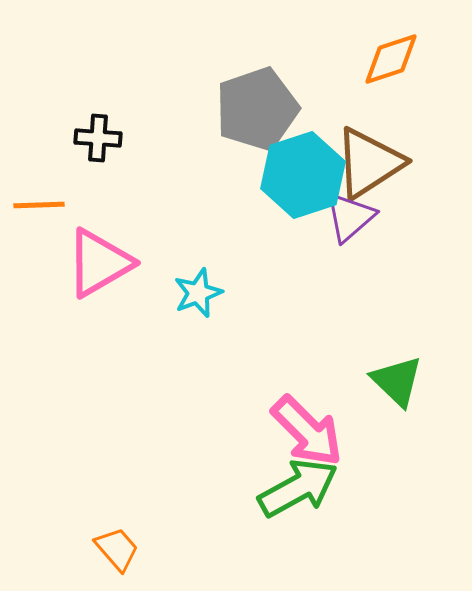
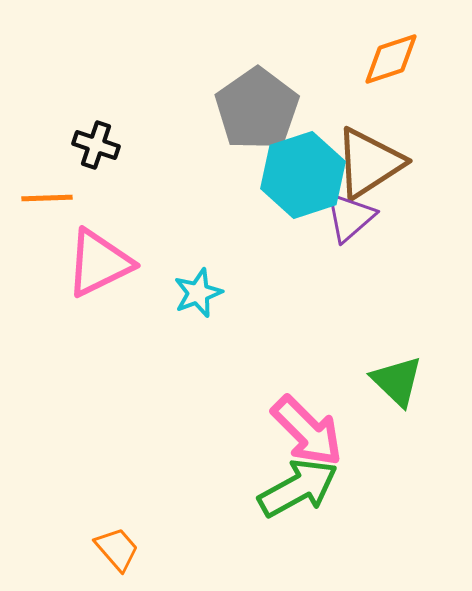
gray pentagon: rotated 16 degrees counterclockwise
black cross: moved 2 px left, 7 px down; rotated 15 degrees clockwise
orange line: moved 8 px right, 7 px up
pink triangle: rotated 4 degrees clockwise
